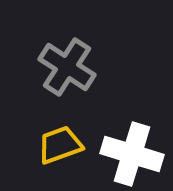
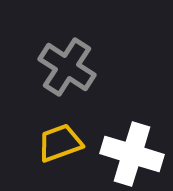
yellow trapezoid: moved 2 px up
